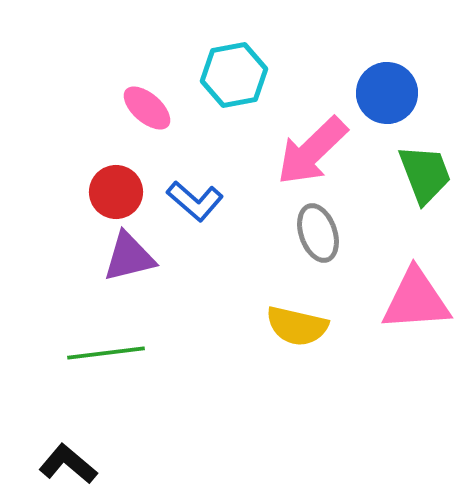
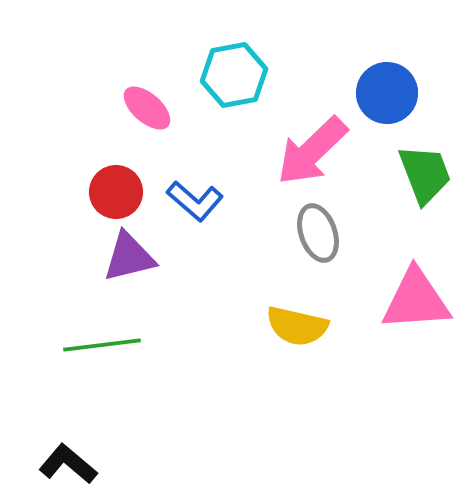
green line: moved 4 px left, 8 px up
